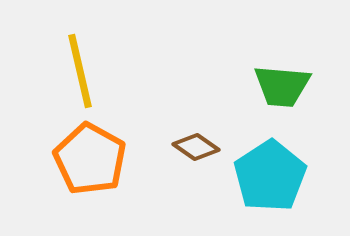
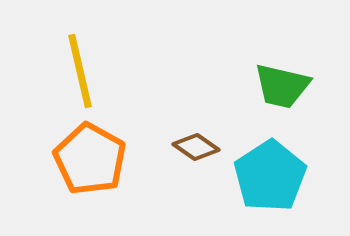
green trapezoid: rotated 8 degrees clockwise
